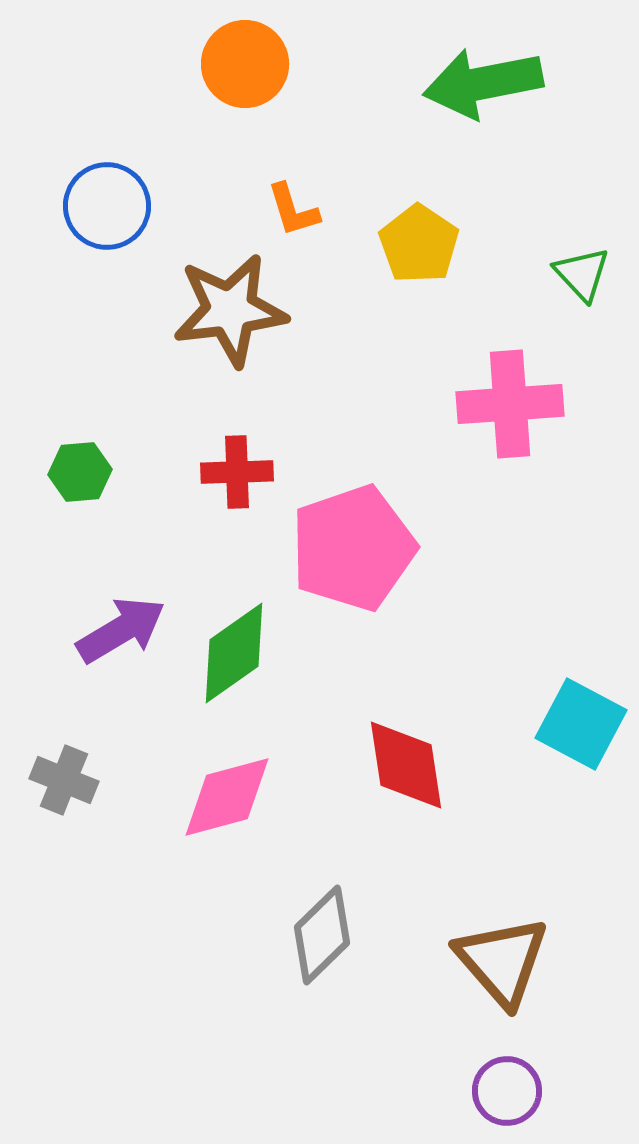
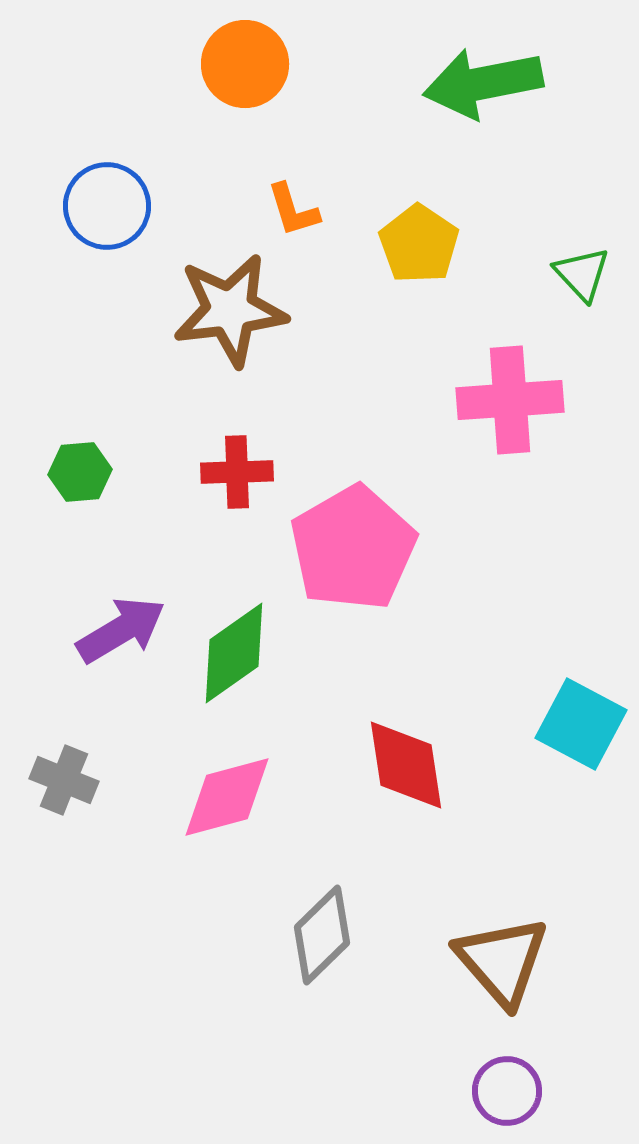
pink cross: moved 4 px up
pink pentagon: rotated 11 degrees counterclockwise
